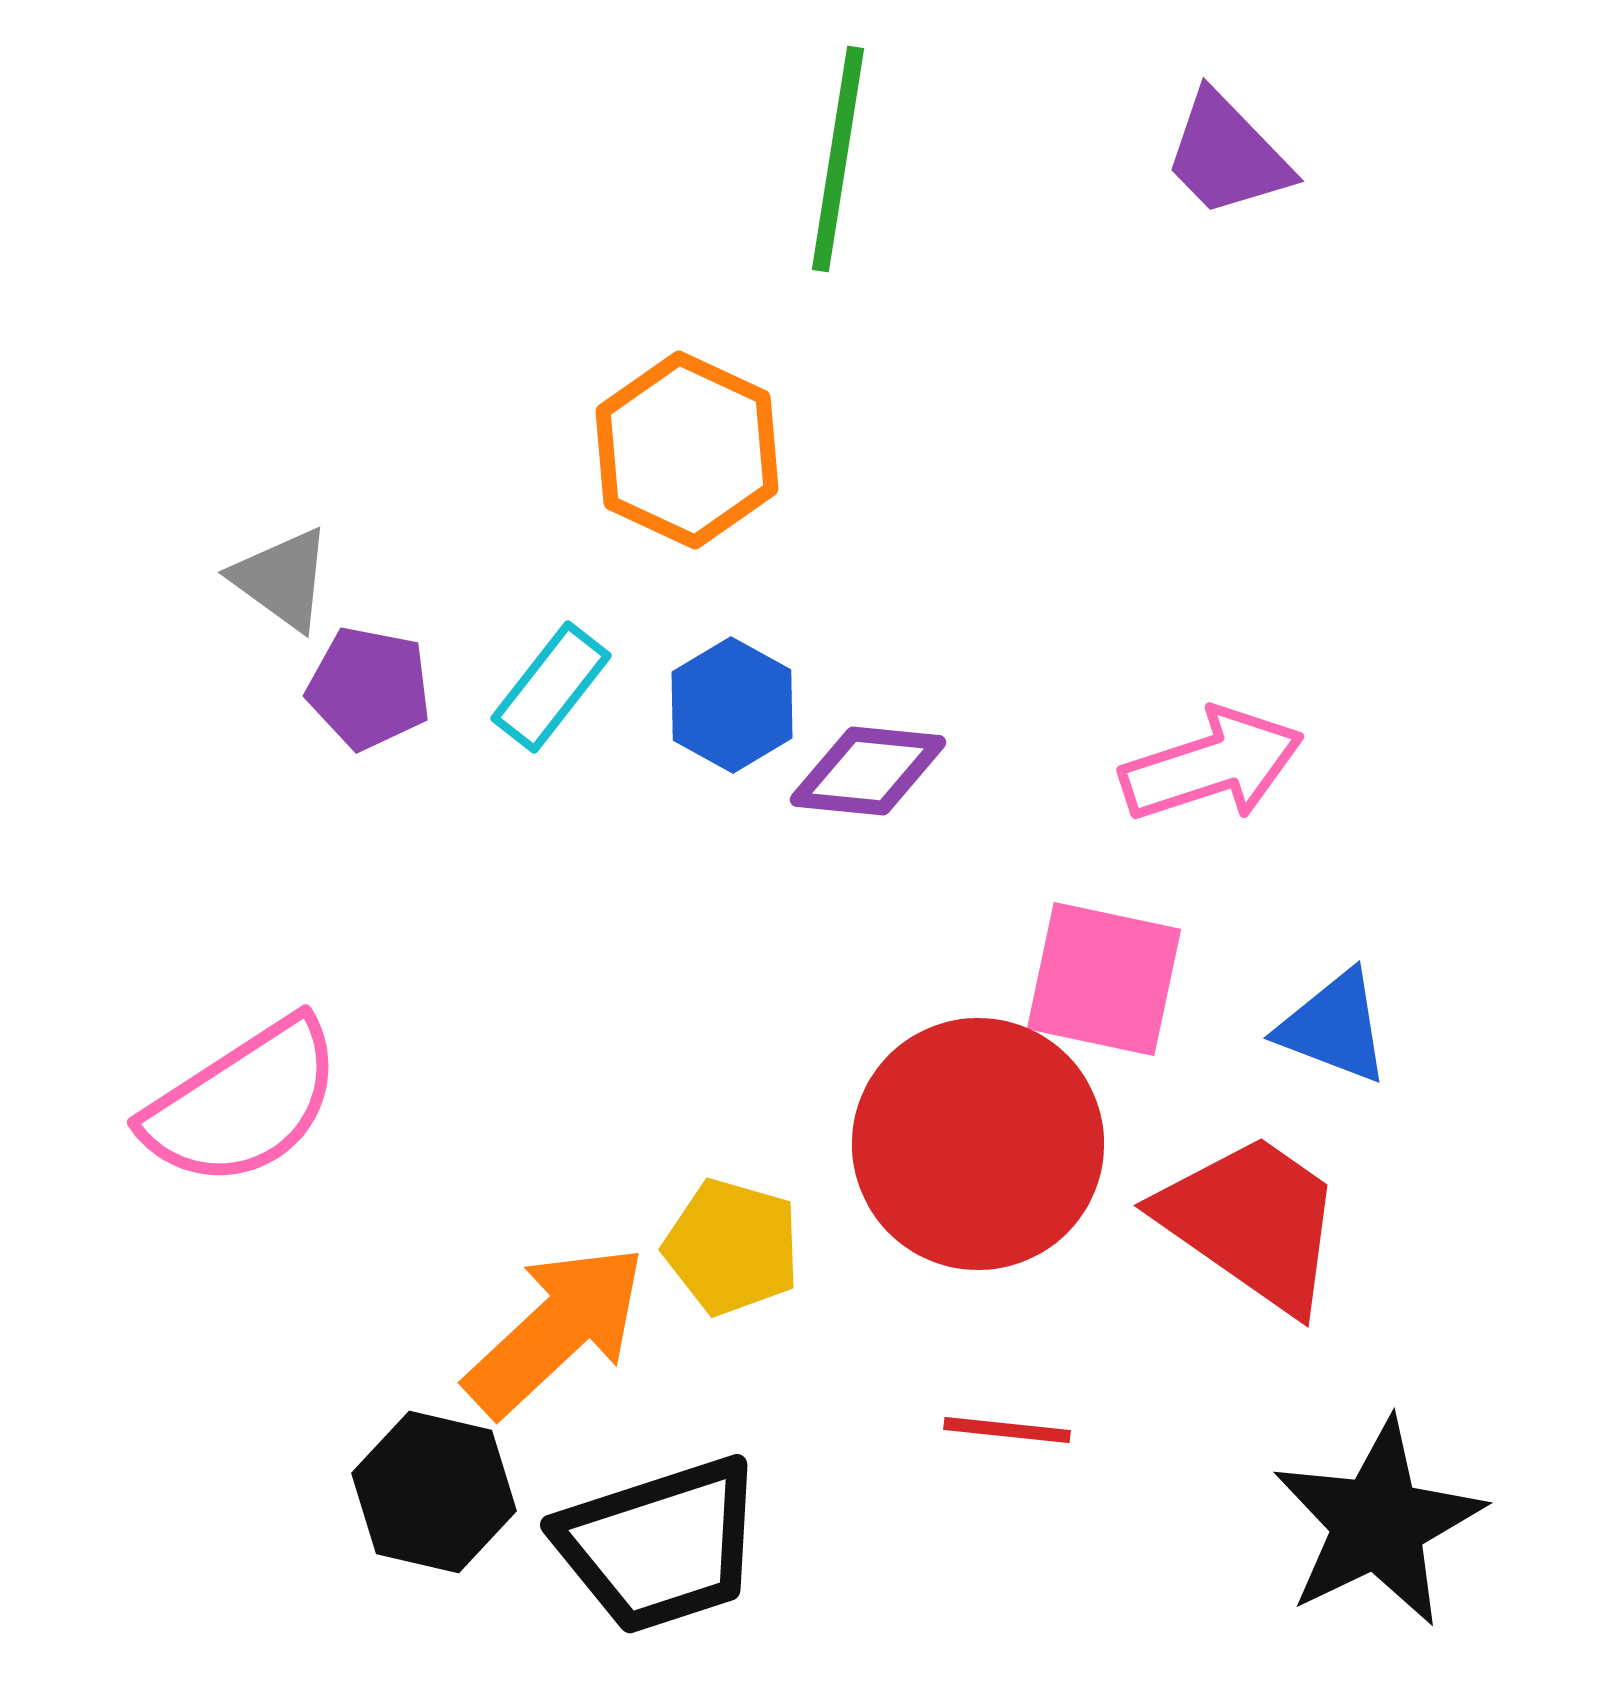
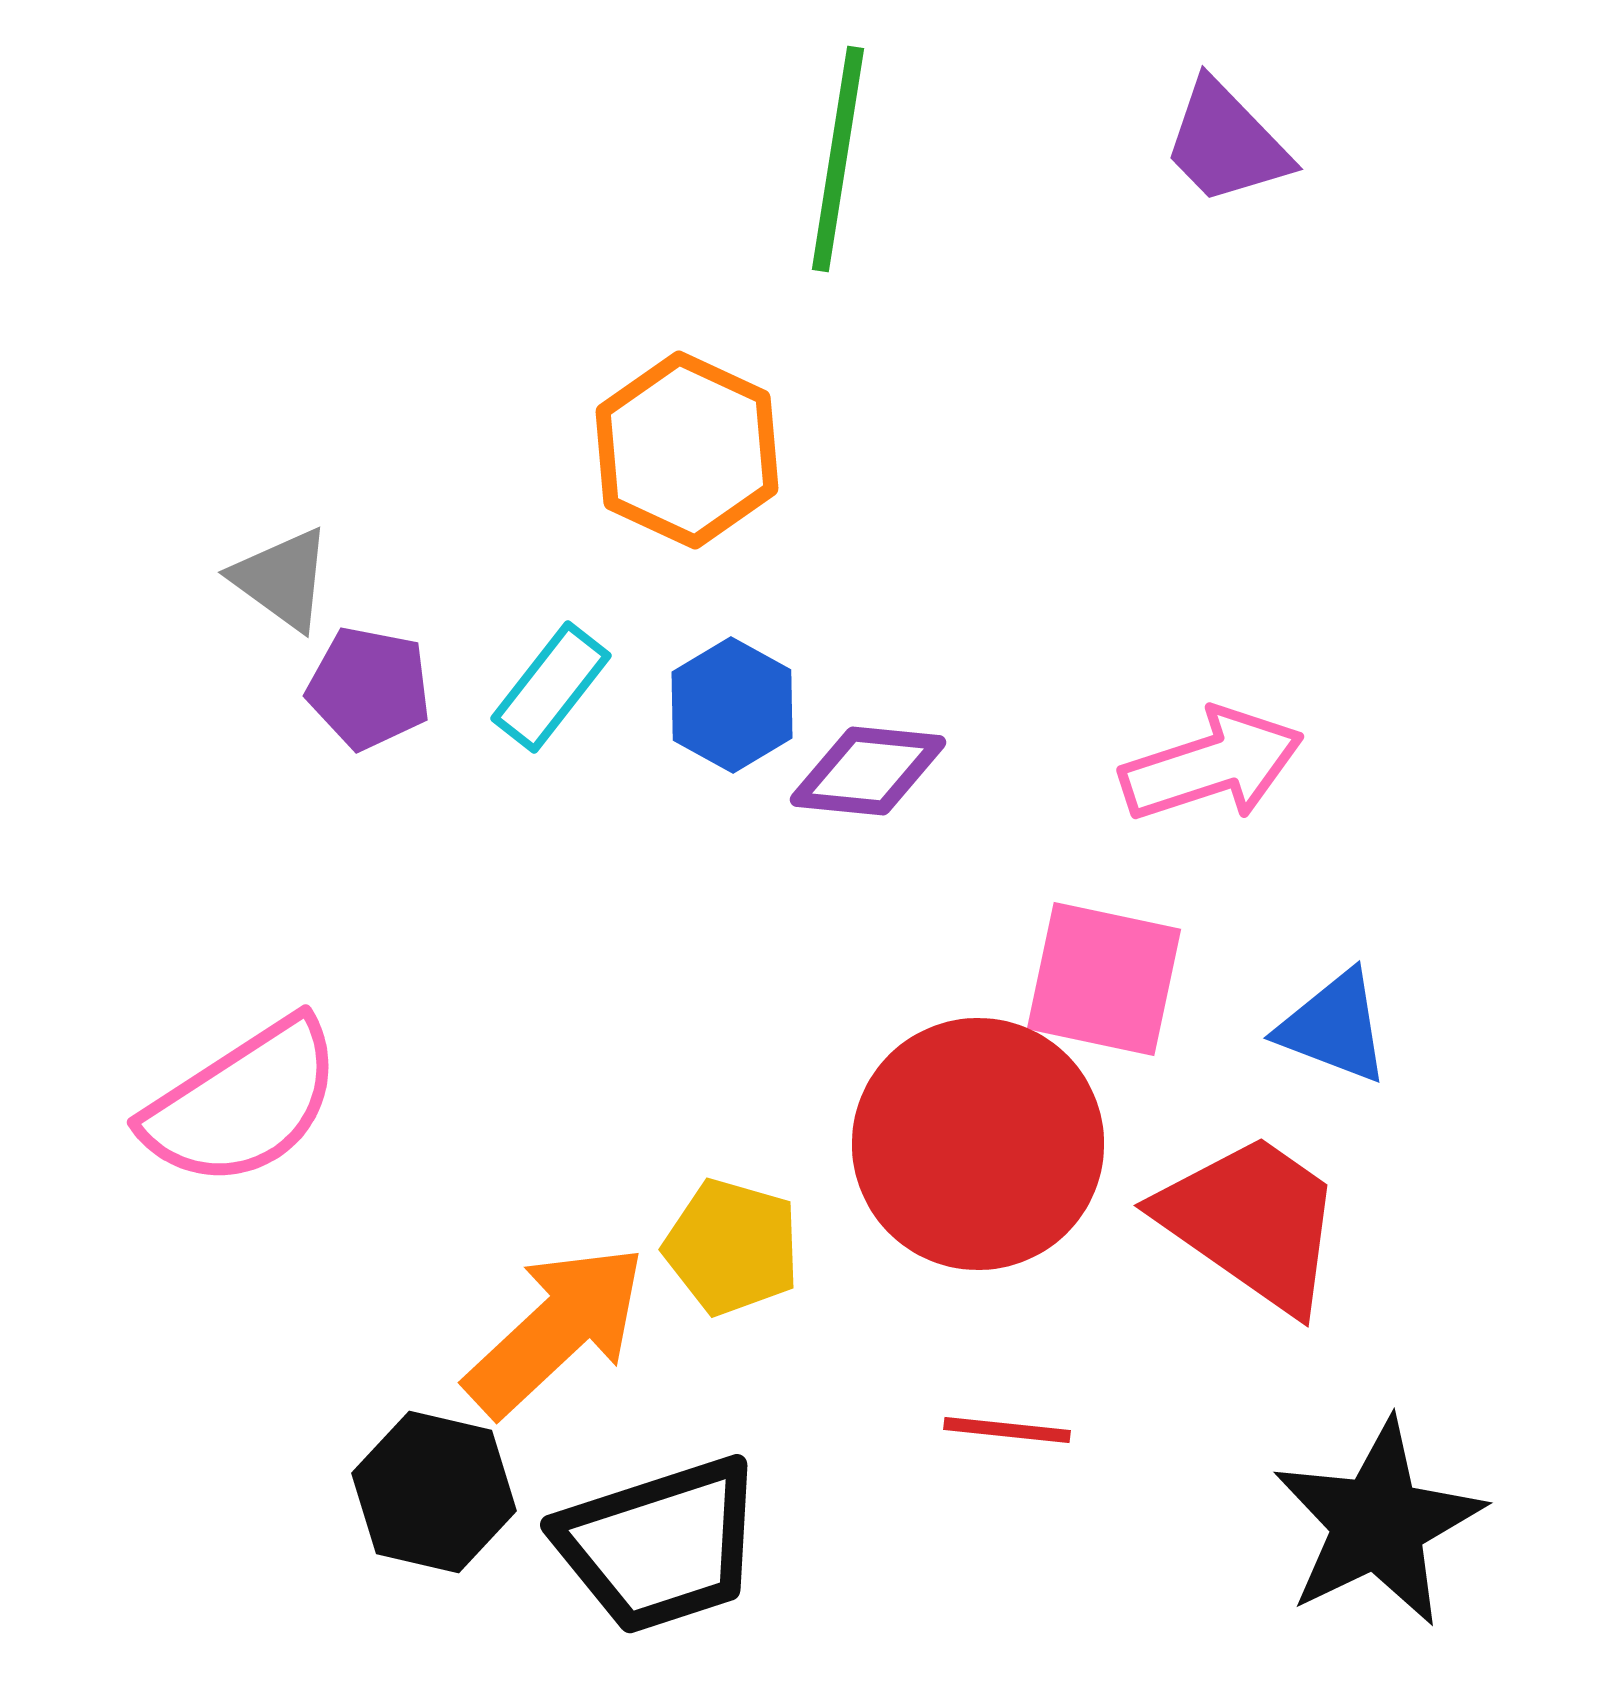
purple trapezoid: moved 1 px left, 12 px up
